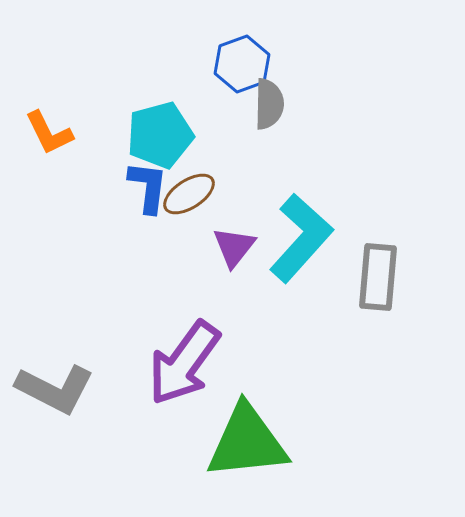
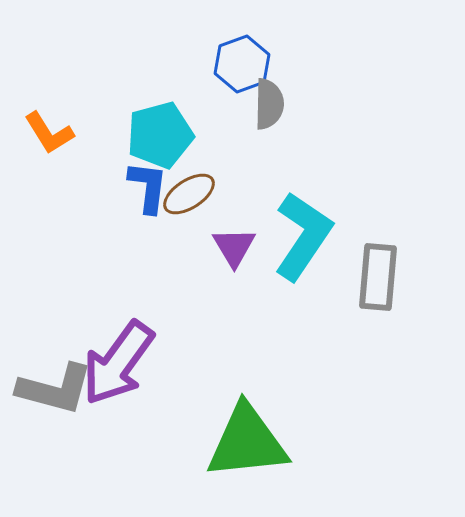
orange L-shape: rotated 6 degrees counterclockwise
cyan L-shape: moved 2 px right, 2 px up; rotated 8 degrees counterclockwise
purple triangle: rotated 9 degrees counterclockwise
purple arrow: moved 66 px left
gray L-shape: rotated 12 degrees counterclockwise
